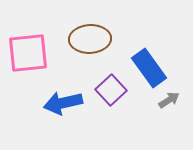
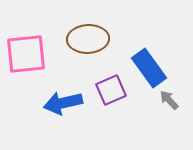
brown ellipse: moved 2 px left
pink square: moved 2 px left, 1 px down
purple square: rotated 20 degrees clockwise
gray arrow: rotated 100 degrees counterclockwise
